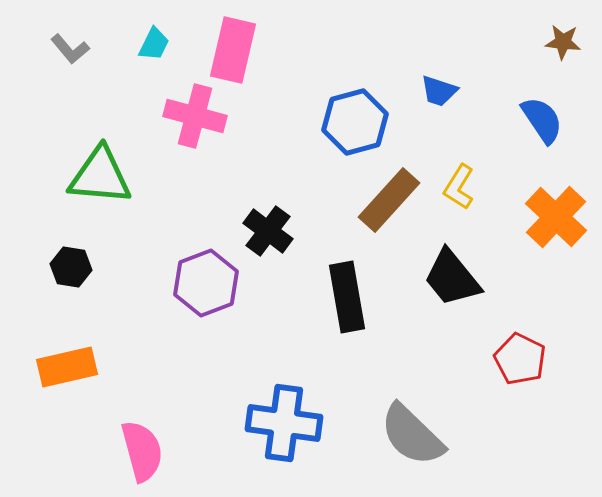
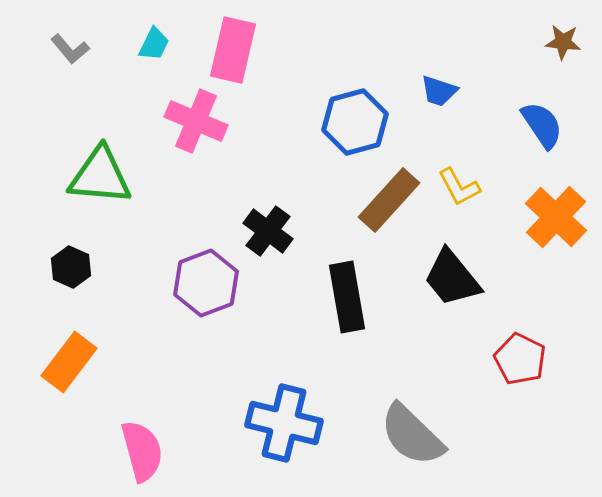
pink cross: moved 1 px right, 5 px down; rotated 8 degrees clockwise
blue semicircle: moved 5 px down
yellow L-shape: rotated 60 degrees counterclockwise
black hexagon: rotated 15 degrees clockwise
orange rectangle: moved 2 px right, 5 px up; rotated 40 degrees counterclockwise
blue cross: rotated 6 degrees clockwise
